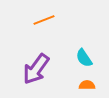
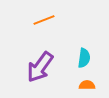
cyan semicircle: rotated 138 degrees counterclockwise
purple arrow: moved 4 px right, 2 px up
